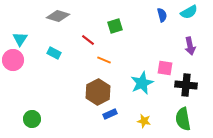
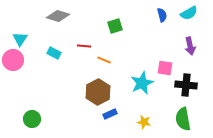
cyan semicircle: moved 1 px down
red line: moved 4 px left, 6 px down; rotated 32 degrees counterclockwise
yellow star: moved 1 px down
